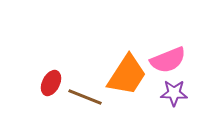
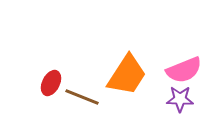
pink semicircle: moved 16 px right, 10 px down
purple star: moved 6 px right, 6 px down
brown line: moved 3 px left
